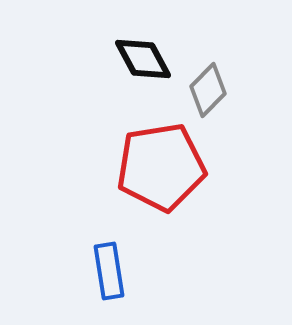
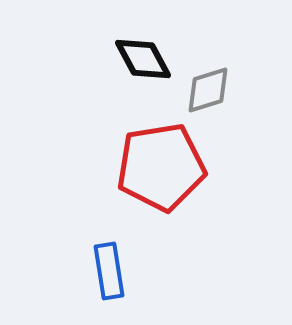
gray diamond: rotated 28 degrees clockwise
